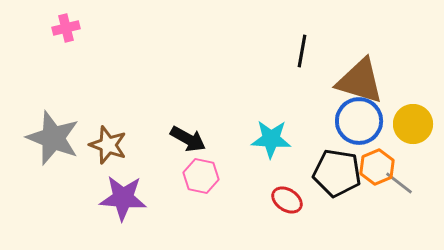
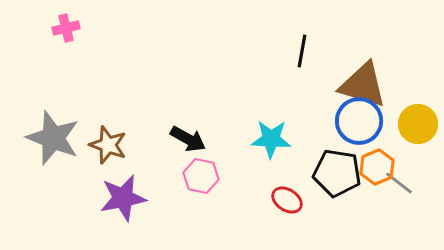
brown triangle: moved 3 px right, 4 px down
yellow circle: moved 5 px right
purple star: rotated 15 degrees counterclockwise
